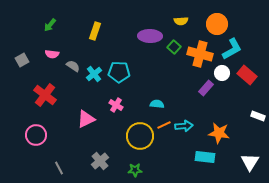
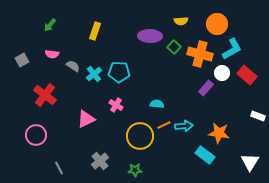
cyan rectangle: moved 2 px up; rotated 30 degrees clockwise
